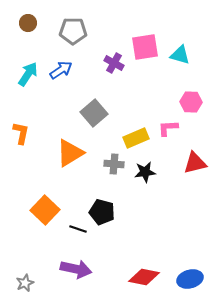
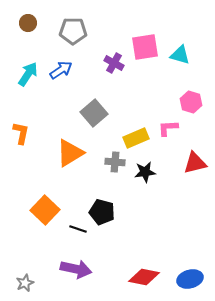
pink hexagon: rotated 15 degrees clockwise
gray cross: moved 1 px right, 2 px up
